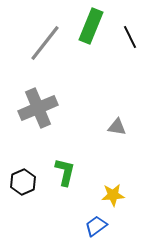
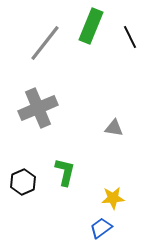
gray triangle: moved 3 px left, 1 px down
yellow star: moved 3 px down
blue trapezoid: moved 5 px right, 2 px down
